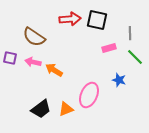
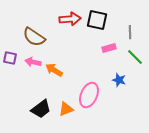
gray line: moved 1 px up
